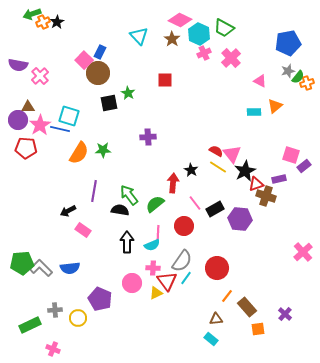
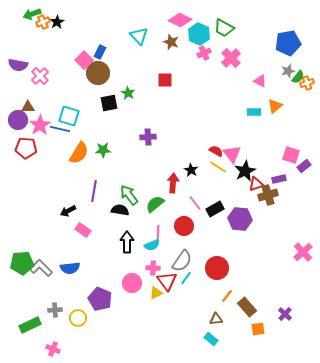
brown star at (172, 39): moved 1 px left, 3 px down; rotated 14 degrees counterclockwise
brown cross at (266, 196): moved 2 px right, 1 px up; rotated 36 degrees counterclockwise
